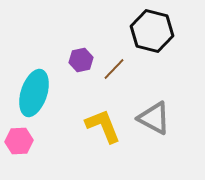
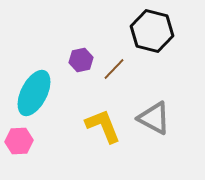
cyan ellipse: rotated 9 degrees clockwise
